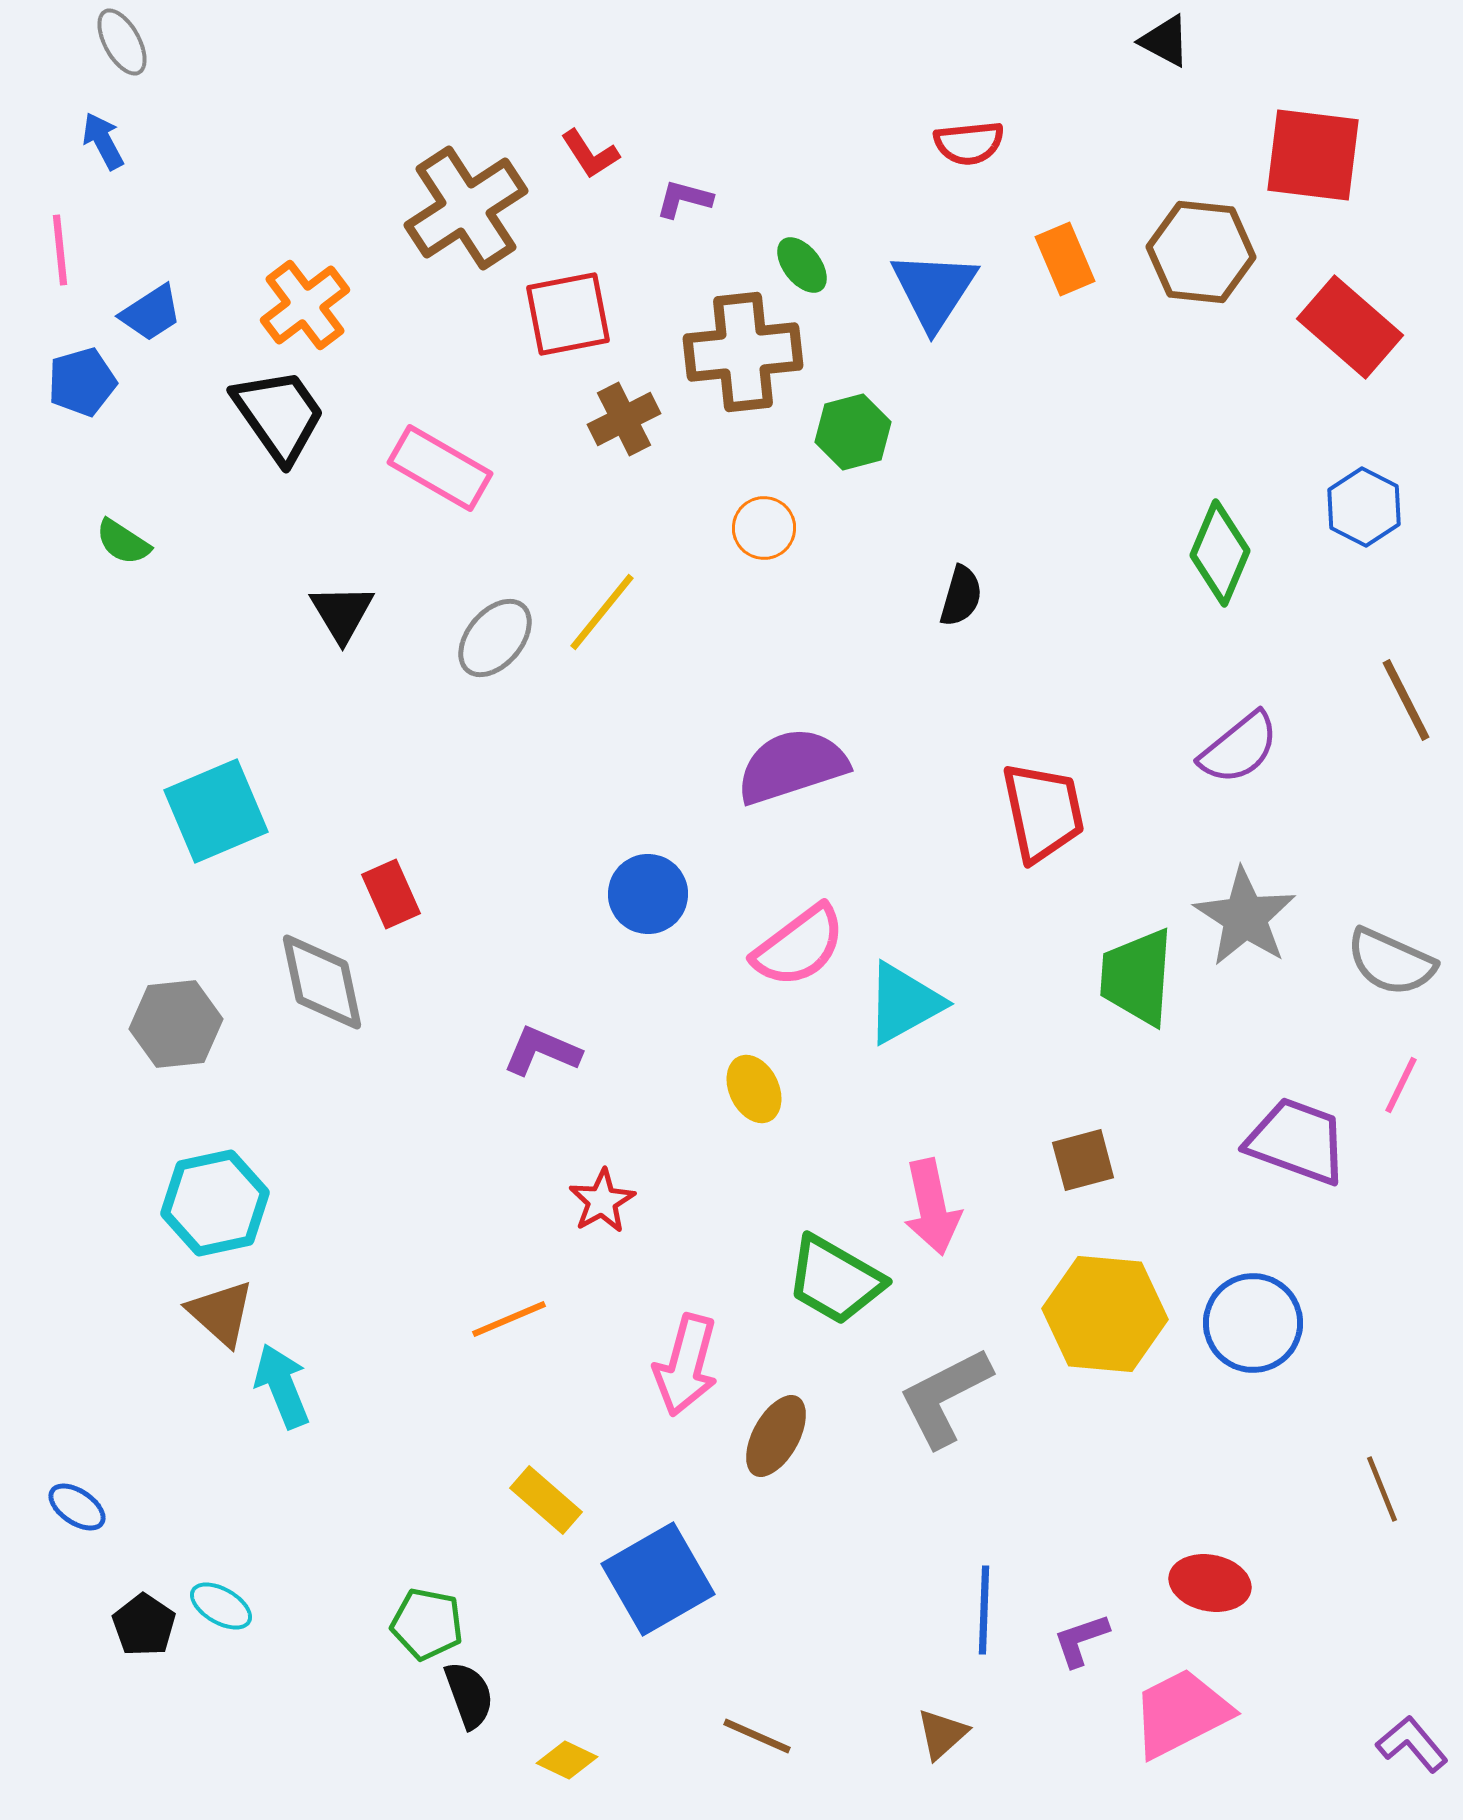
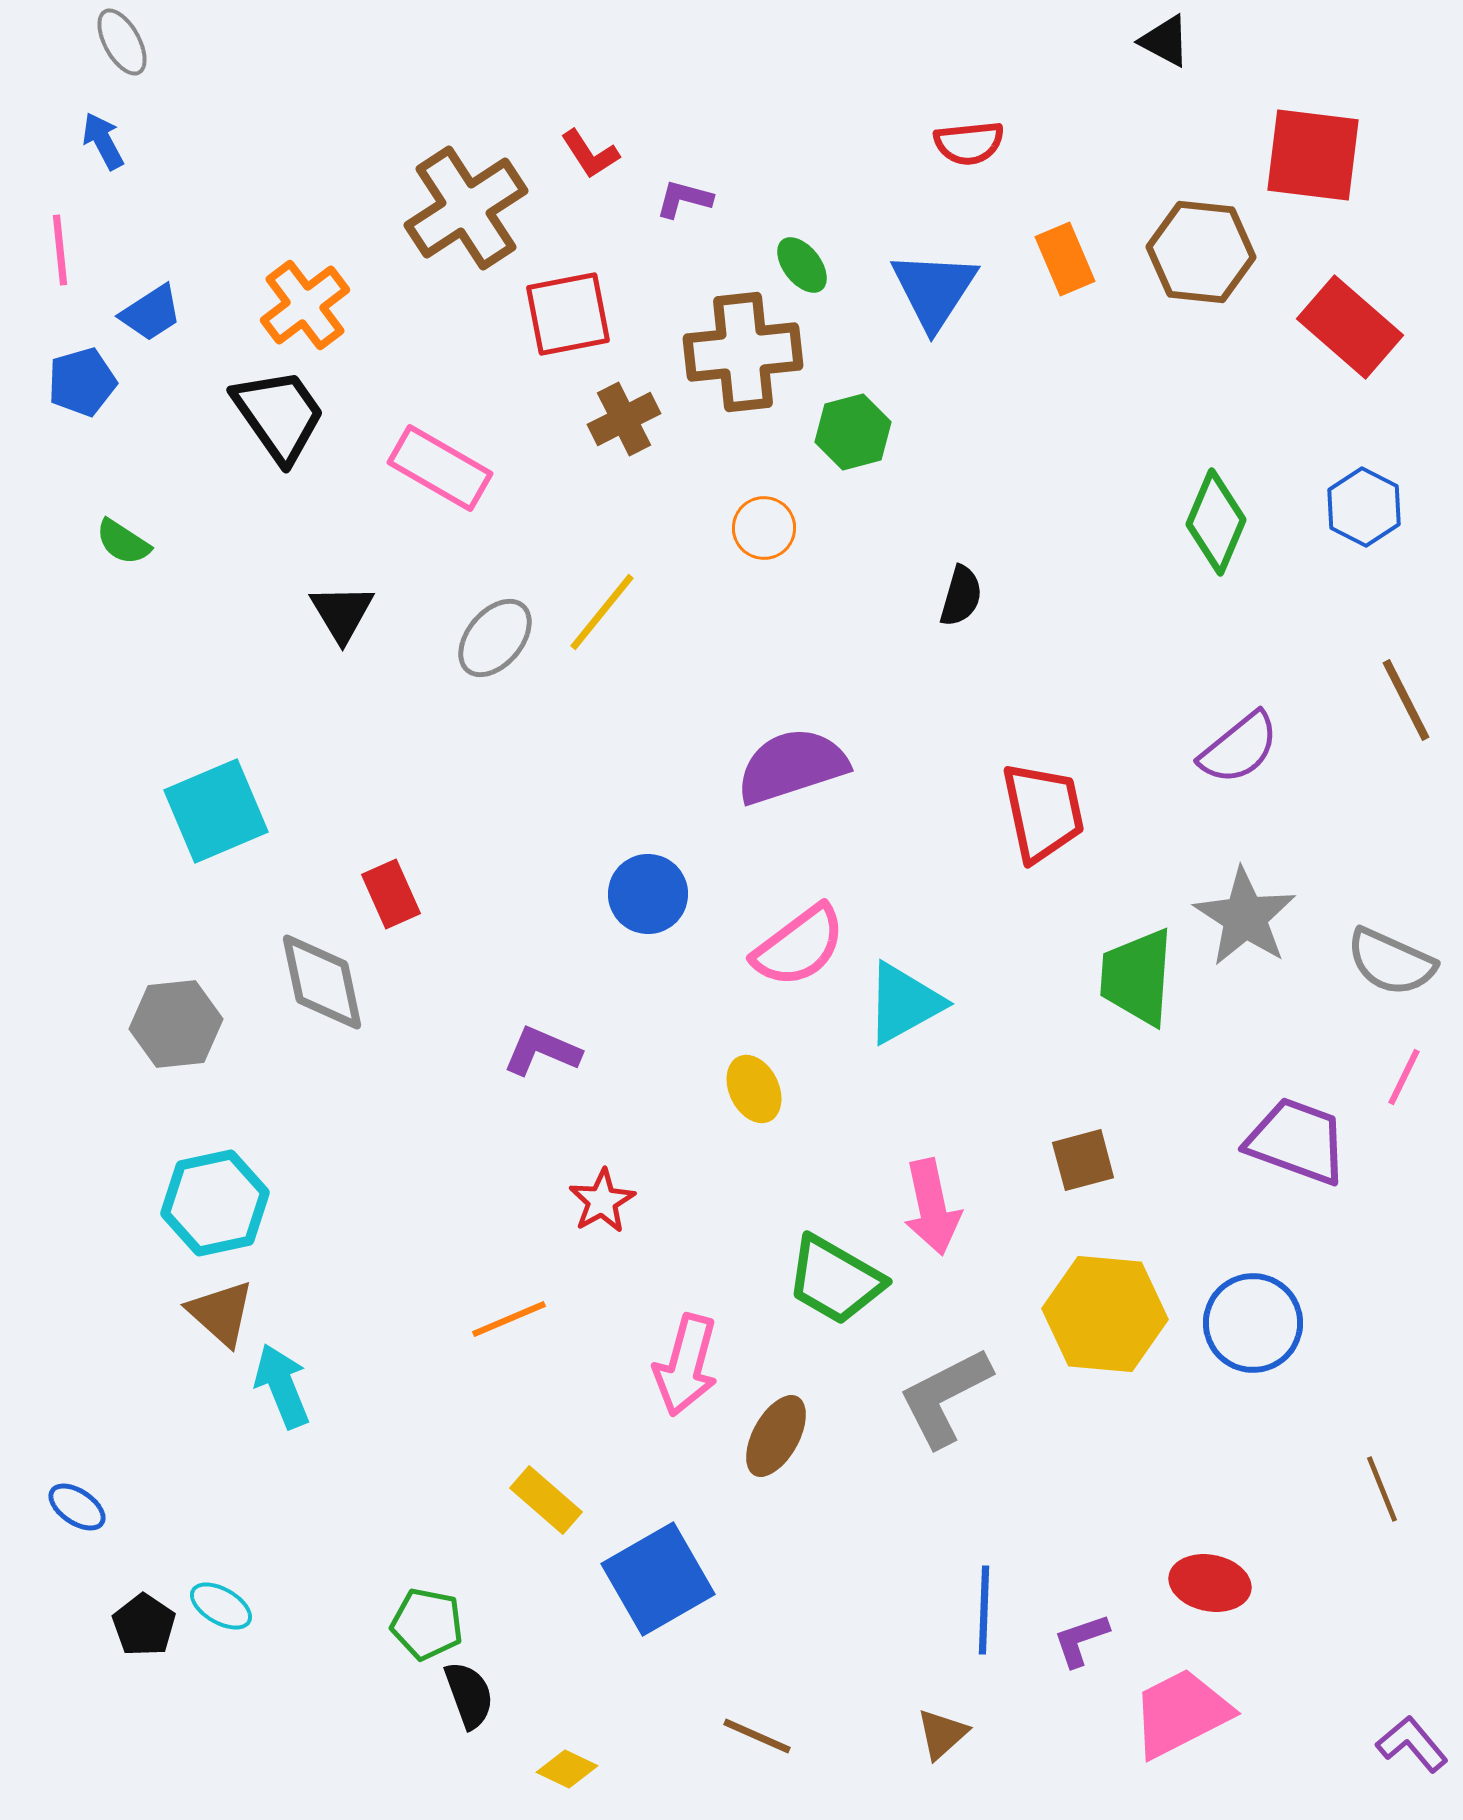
green diamond at (1220, 553): moved 4 px left, 31 px up
pink line at (1401, 1085): moved 3 px right, 8 px up
yellow diamond at (567, 1760): moved 9 px down
